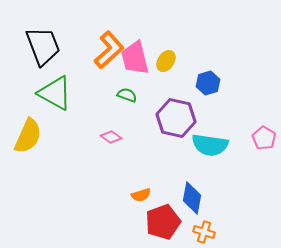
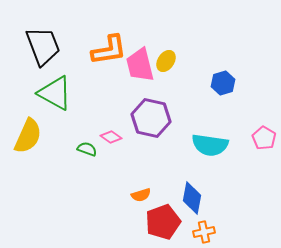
orange L-shape: rotated 33 degrees clockwise
pink trapezoid: moved 5 px right, 7 px down
blue hexagon: moved 15 px right
green semicircle: moved 40 px left, 54 px down
purple hexagon: moved 25 px left
orange cross: rotated 30 degrees counterclockwise
